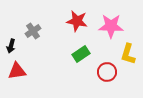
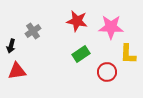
pink star: moved 1 px down
yellow L-shape: rotated 15 degrees counterclockwise
